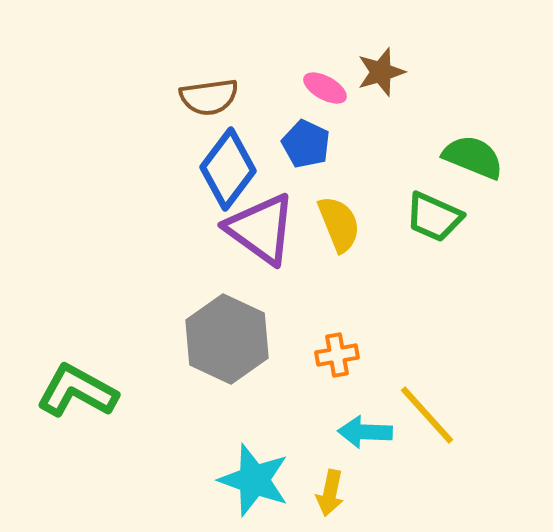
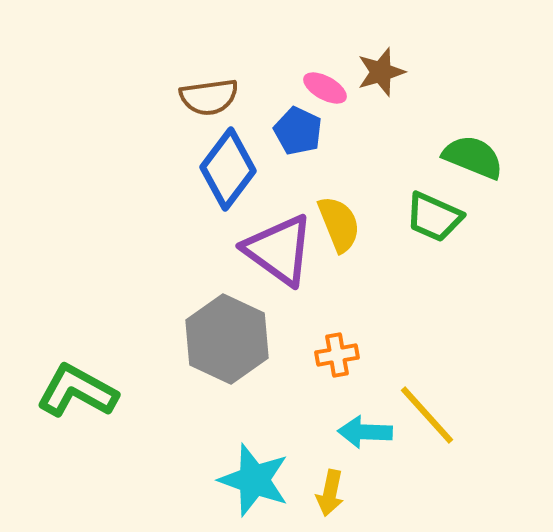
blue pentagon: moved 8 px left, 13 px up
purple triangle: moved 18 px right, 21 px down
